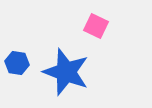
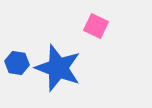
blue star: moved 8 px left, 4 px up
